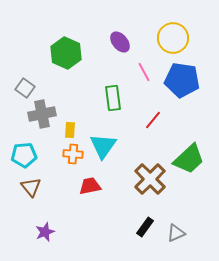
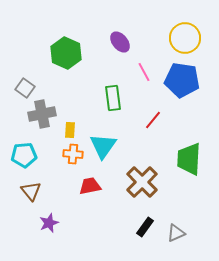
yellow circle: moved 12 px right
green trapezoid: rotated 136 degrees clockwise
brown cross: moved 8 px left, 3 px down
brown triangle: moved 4 px down
purple star: moved 4 px right, 9 px up
